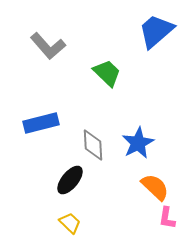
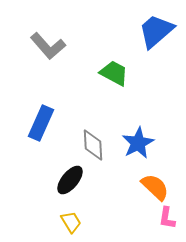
green trapezoid: moved 7 px right; rotated 16 degrees counterclockwise
blue rectangle: rotated 52 degrees counterclockwise
yellow trapezoid: moved 1 px right, 1 px up; rotated 15 degrees clockwise
